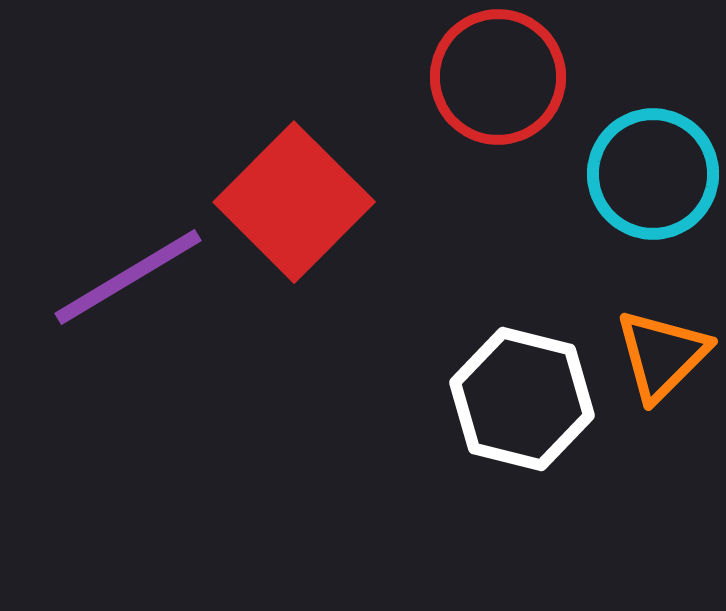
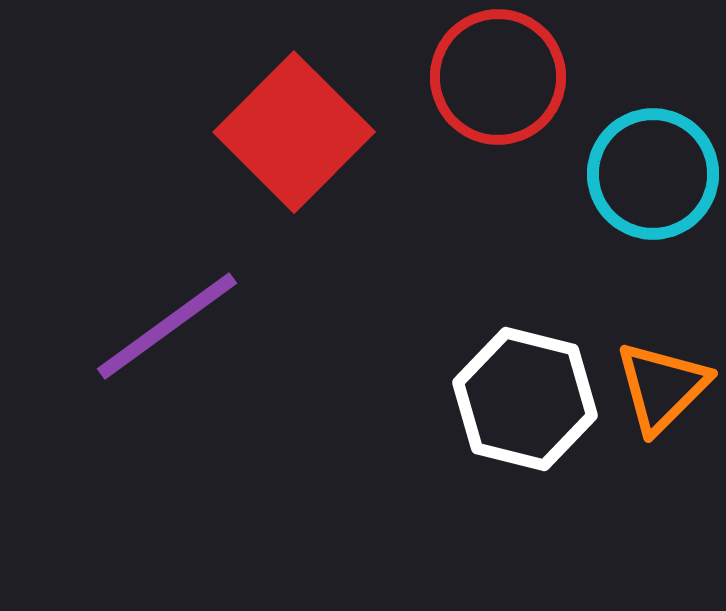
red square: moved 70 px up
purple line: moved 39 px right, 49 px down; rotated 5 degrees counterclockwise
orange triangle: moved 32 px down
white hexagon: moved 3 px right
